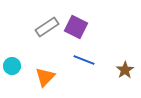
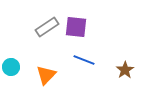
purple square: rotated 20 degrees counterclockwise
cyan circle: moved 1 px left, 1 px down
orange triangle: moved 1 px right, 2 px up
